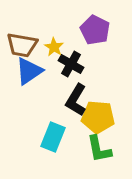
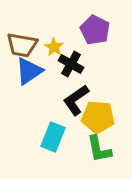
black L-shape: rotated 24 degrees clockwise
